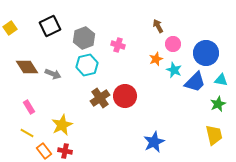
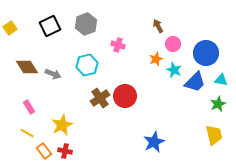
gray hexagon: moved 2 px right, 14 px up
